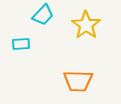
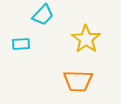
yellow star: moved 14 px down
